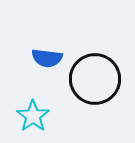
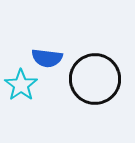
cyan star: moved 12 px left, 31 px up
